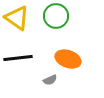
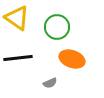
green circle: moved 1 px right, 11 px down
orange ellipse: moved 4 px right
gray semicircle: moved 3 px down
